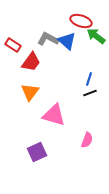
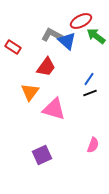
red ellipse: rotated 45 degrees counterclockwise
gray L-shape: moved 4 px right, 4 px up
red rectangle: moved 2 px down
red trapezoid: moved 15 px right, 5 px down
blue line: rotated 16 degrees clockwise
pink triangle: moved 6 px up
pink semicircle: moved 6 px right, 5 px down
purple square: moved 5 px right, 3 px down
